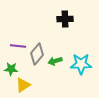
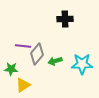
purple line: moved 5 px right
cyan star: moved 1 px right
